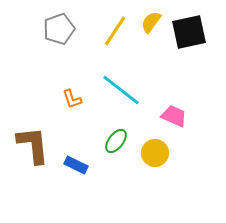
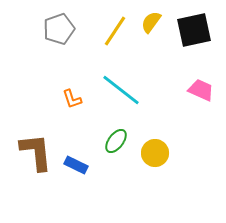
black square: moved 5 px right, 2 px up
pink trapezoid: moved 27 px right, 26 px up
brown L-shape: moved 3 px right, 7 px down
